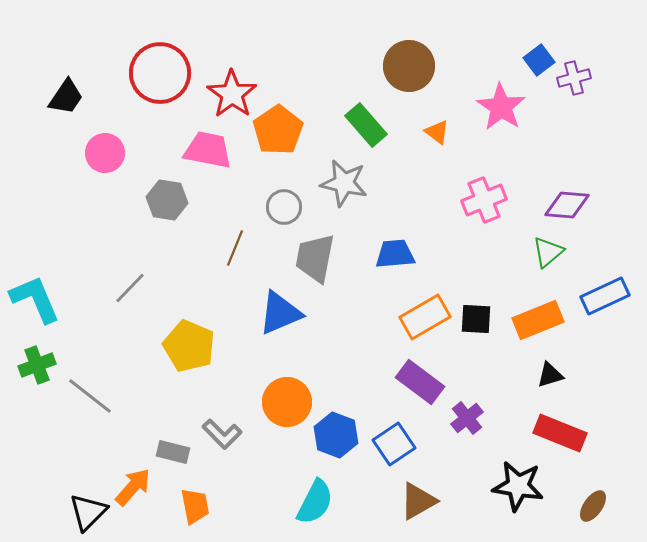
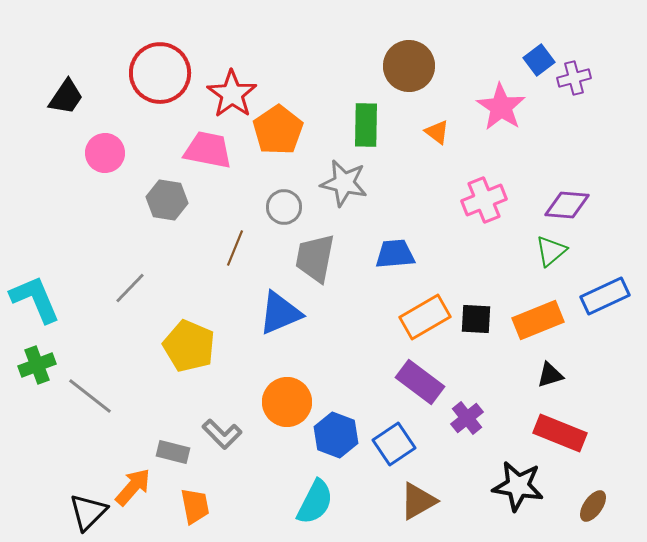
green rectangle at (366, 125): rotated 42 degrees clockwise
green triangle at (548, 252): moved 3 px right, 1 px up
